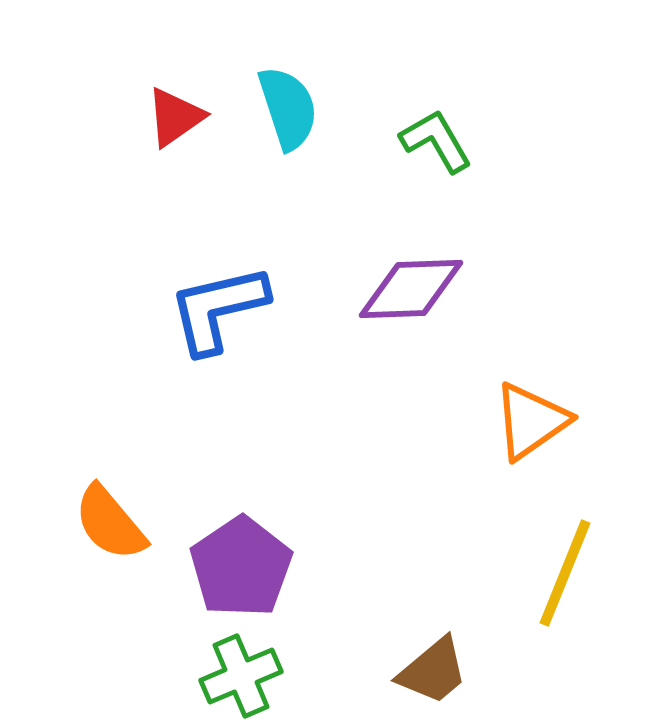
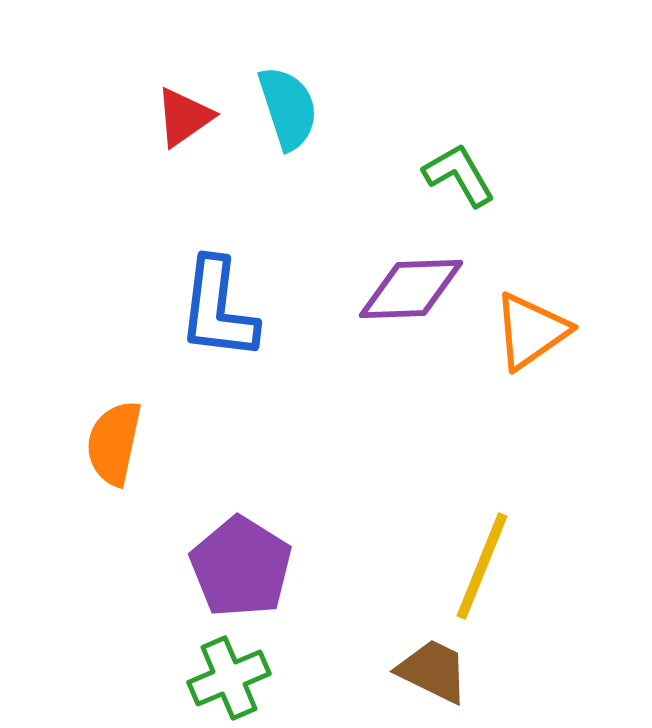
red triangle: moved 9 px right
green L-shape: moved 23 px right, 34 px down
blue L-shape: rotated 70 degrees counterclockwise
orange triangle: moved 90 px up
orange semicircle: moved 4 px right, 80 px up; rotated 52 degrees clockwise
purple pentagon: rotated 6 degrees counterclockwise
yellow line: moved 83 px left, 7 px up
brown trapezoid: rotated 114 degrees counterclockwise
green cross: moved 12 px left, 2 px down
